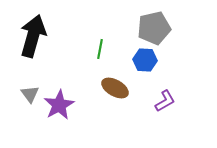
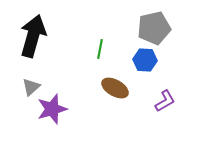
gray triangle: moved 1 px right, 7 px up; rotated 24 degrees clockwise
purple star: moved 7 px left, 4 px down; rotated 12 degrees clockwise
